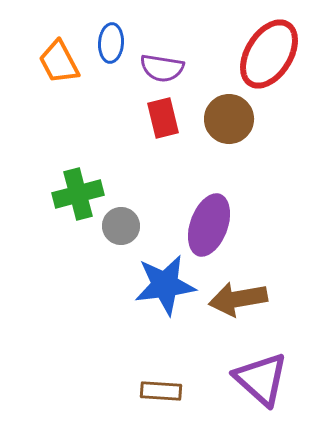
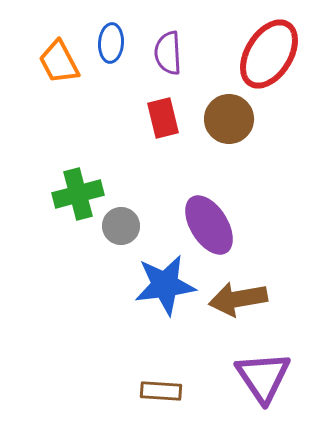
purple semicircle: moved 6 px right, 15 px up; rotated 78 degrees clockwise
purple ellipse: rotated 52 degrees counterclockwise
purple triangle: moved 2 px right, 2 px up; rotated 14 degrees clockwise
